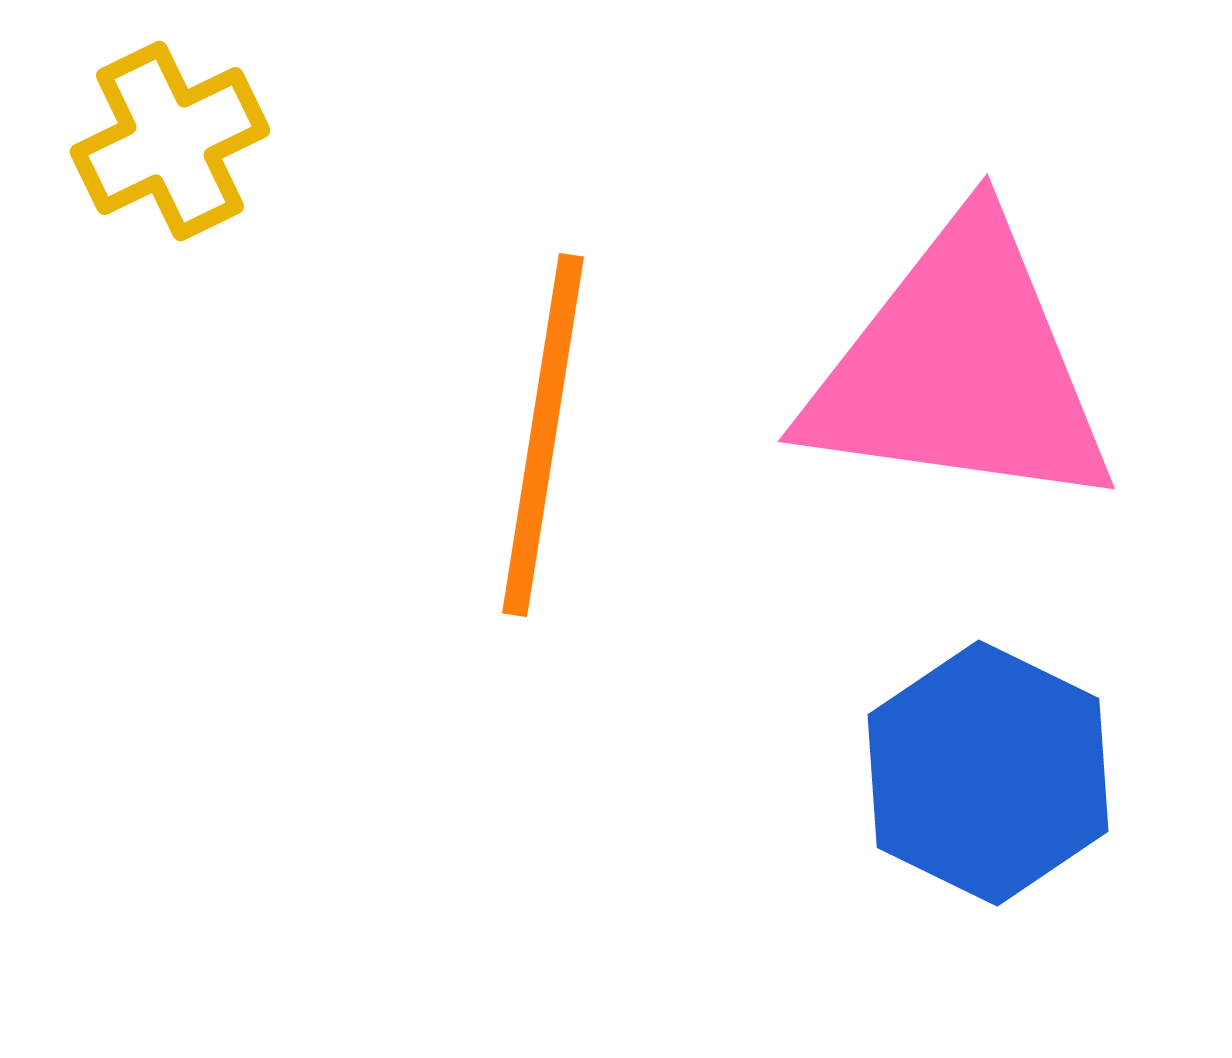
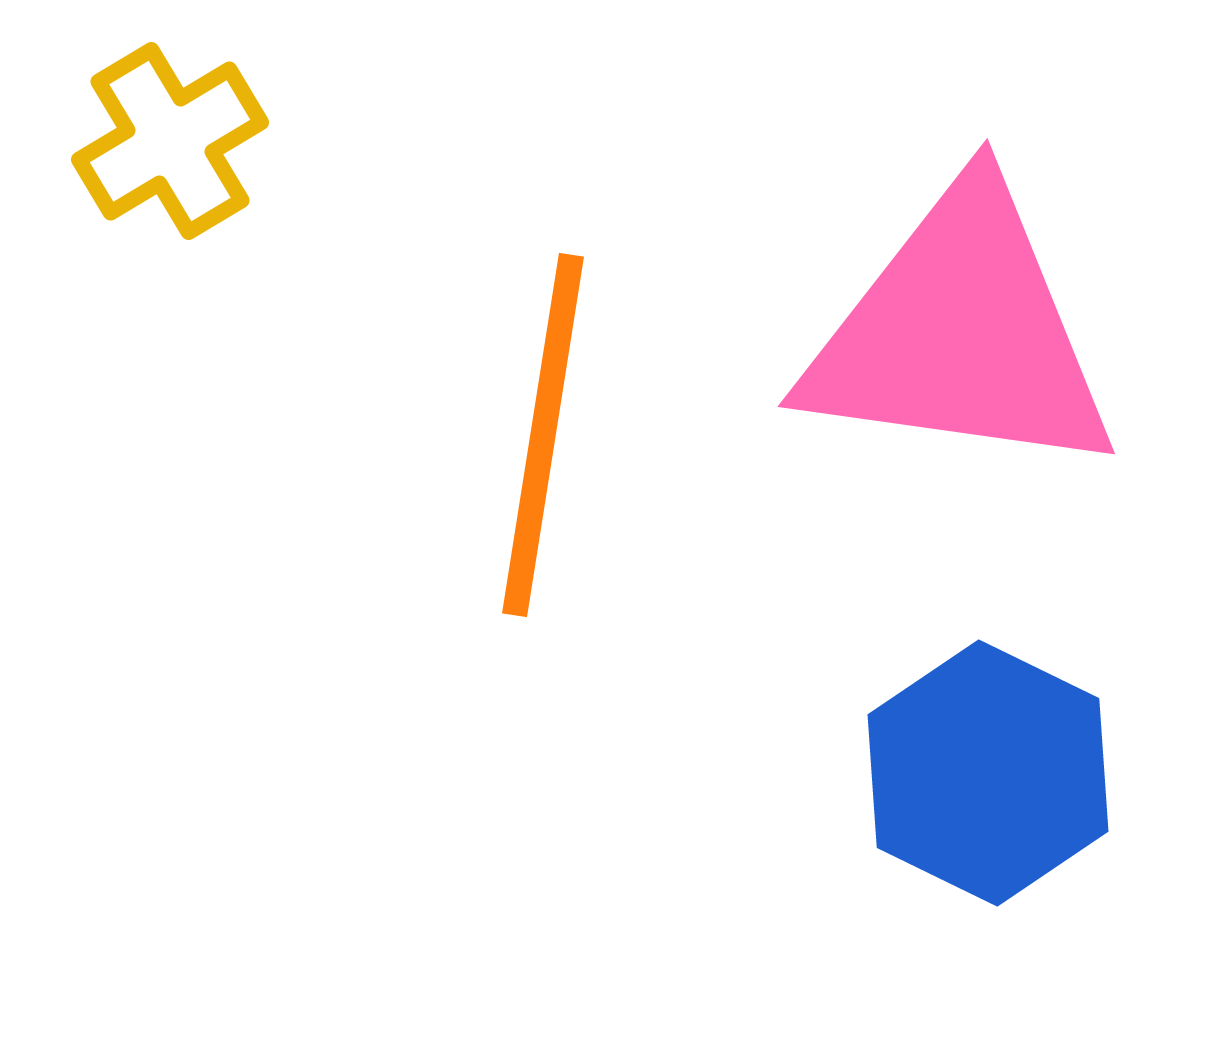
yellow cross: rotated 5 degrees counterclockwise
pink triangle: moved 35 px up
